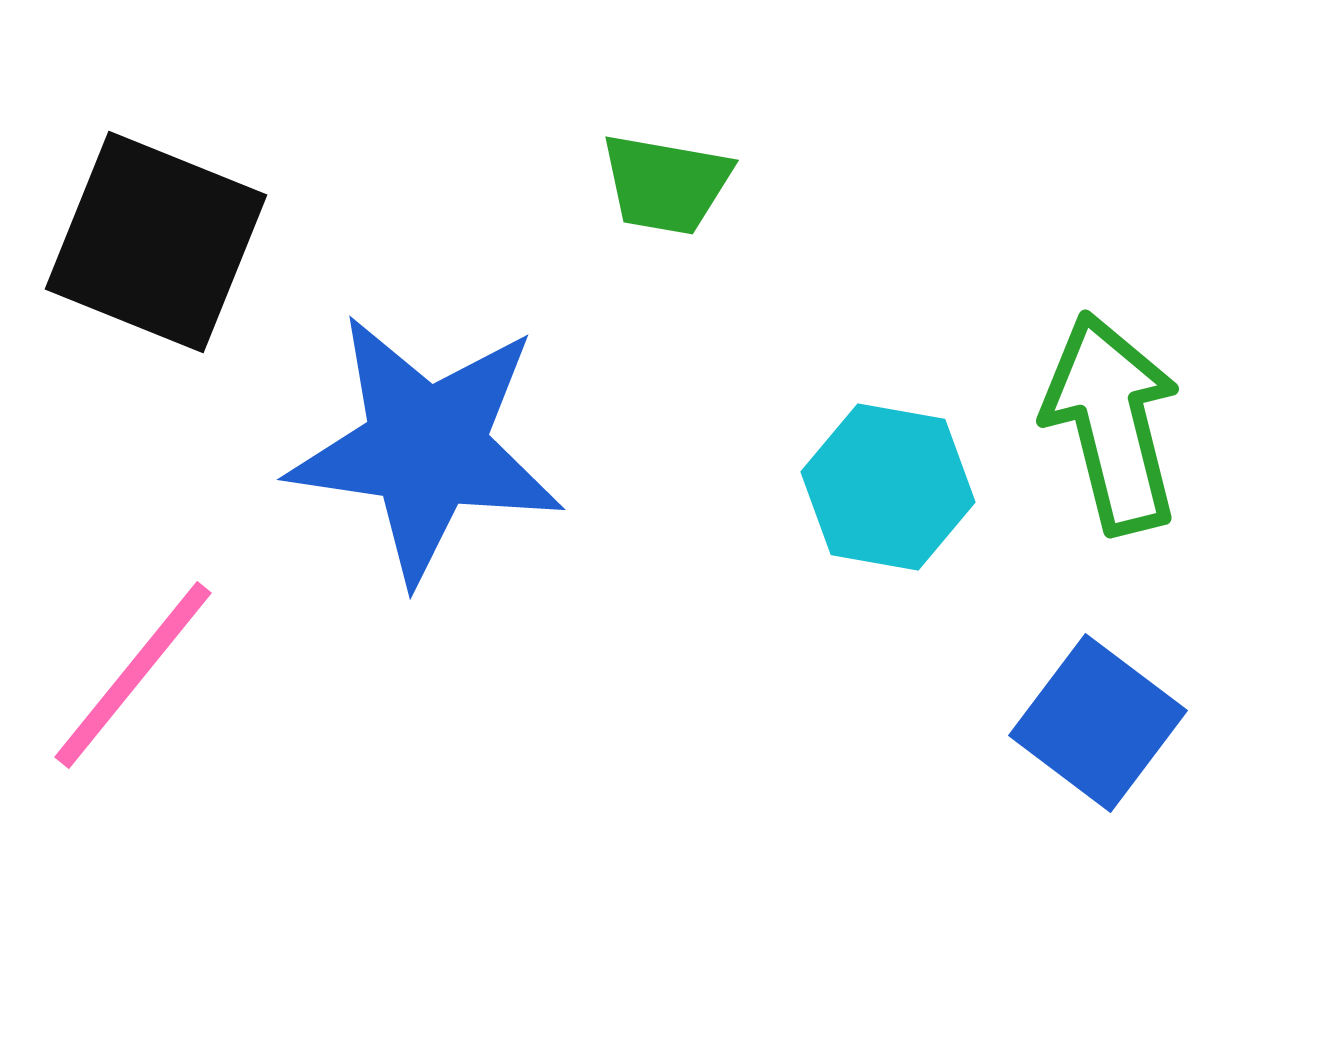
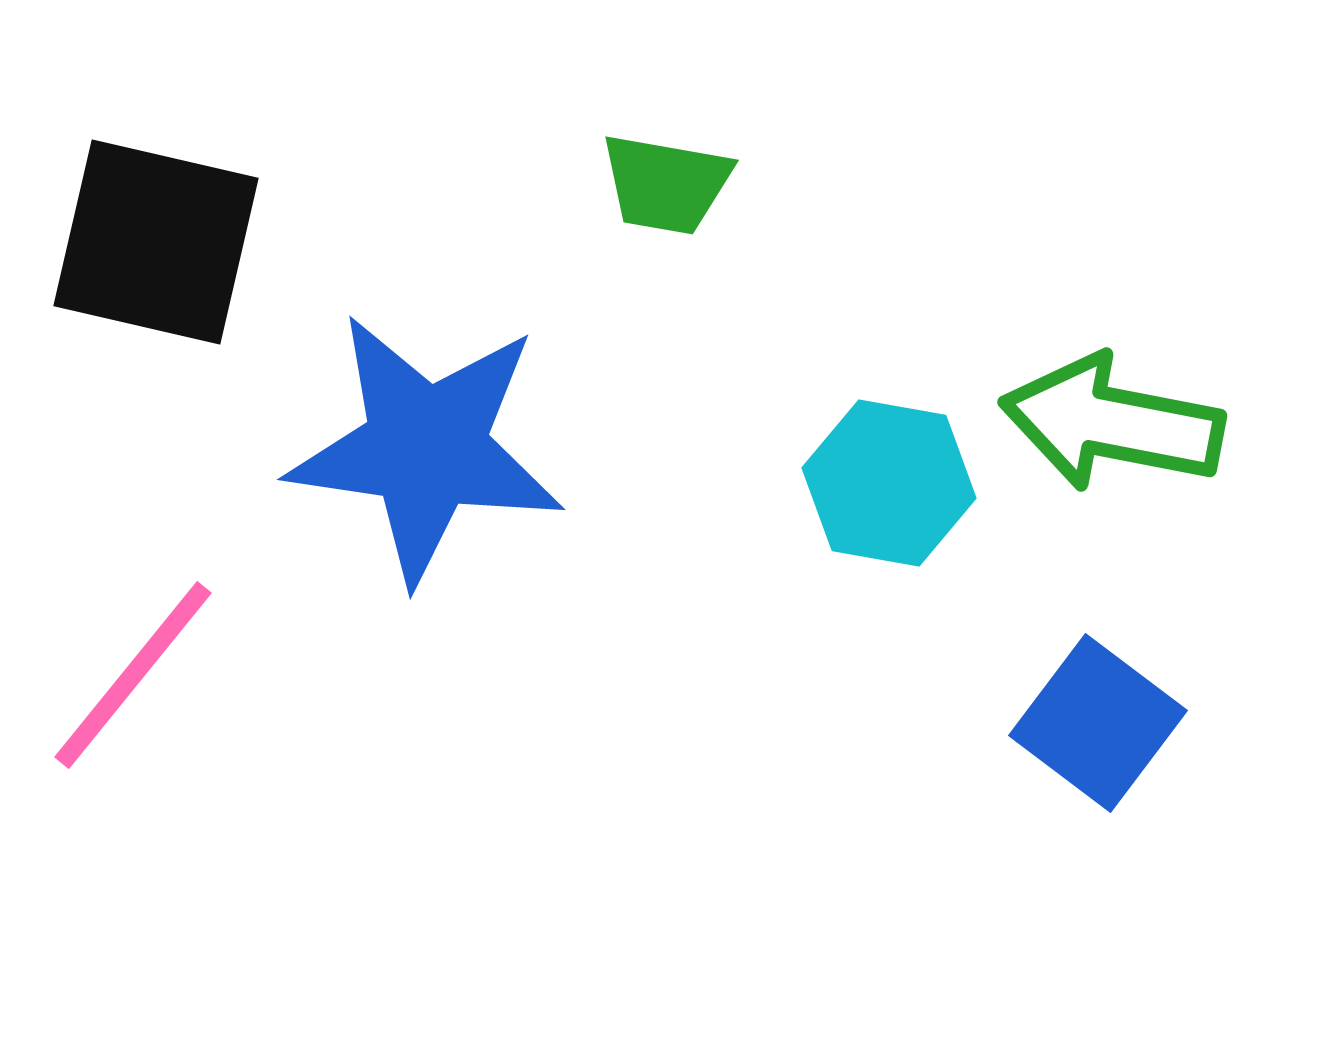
black square: rotated 9 degrees counterclockwise
green arrow: rotated 65 degrees counterclockwise
cyan hexagon: moved 1 px right, 4 px up
